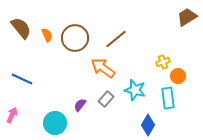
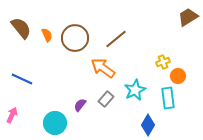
brown trapezoid: moved 1 px right
cyan star: rotated 30 degrees clockwise
